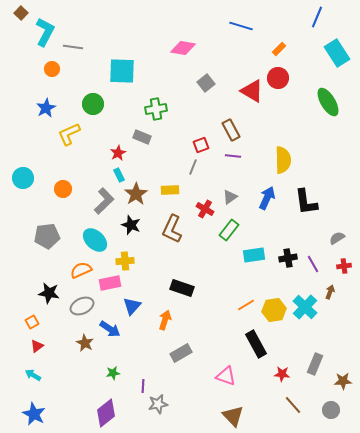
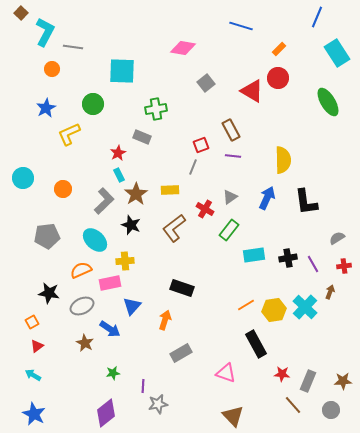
brown L-shape at (172, 229): moved 2 px right, 1 px up; rotated 28 degrees clockwise
gray rectangle at (315, 364): moved 7 px left, 17 px down
pink triangle at (226, 376): moved 3 px up
